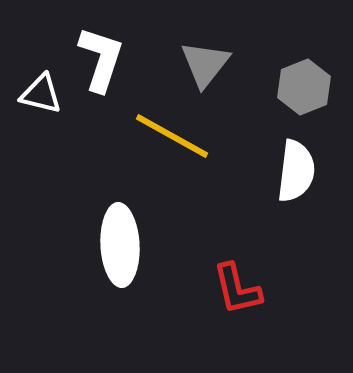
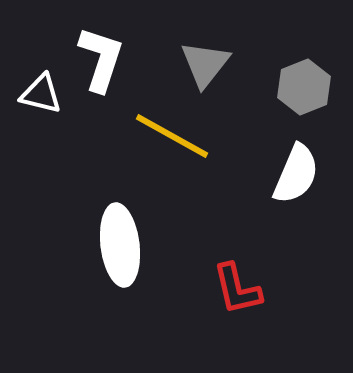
white semicircle: moved 3 px down; rotated 16 degrees clockwise
white ellipse: rotated 4 degrees counterclockwise
